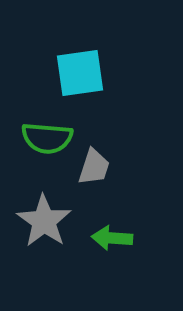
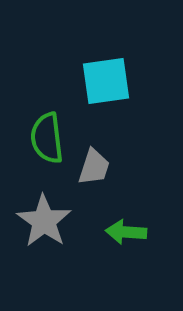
cyan square: moved 26 px right, 8 px down
green semicircle: rotated 78 degrees clockwise
green arrow: moved 14 px right, 6 px up
